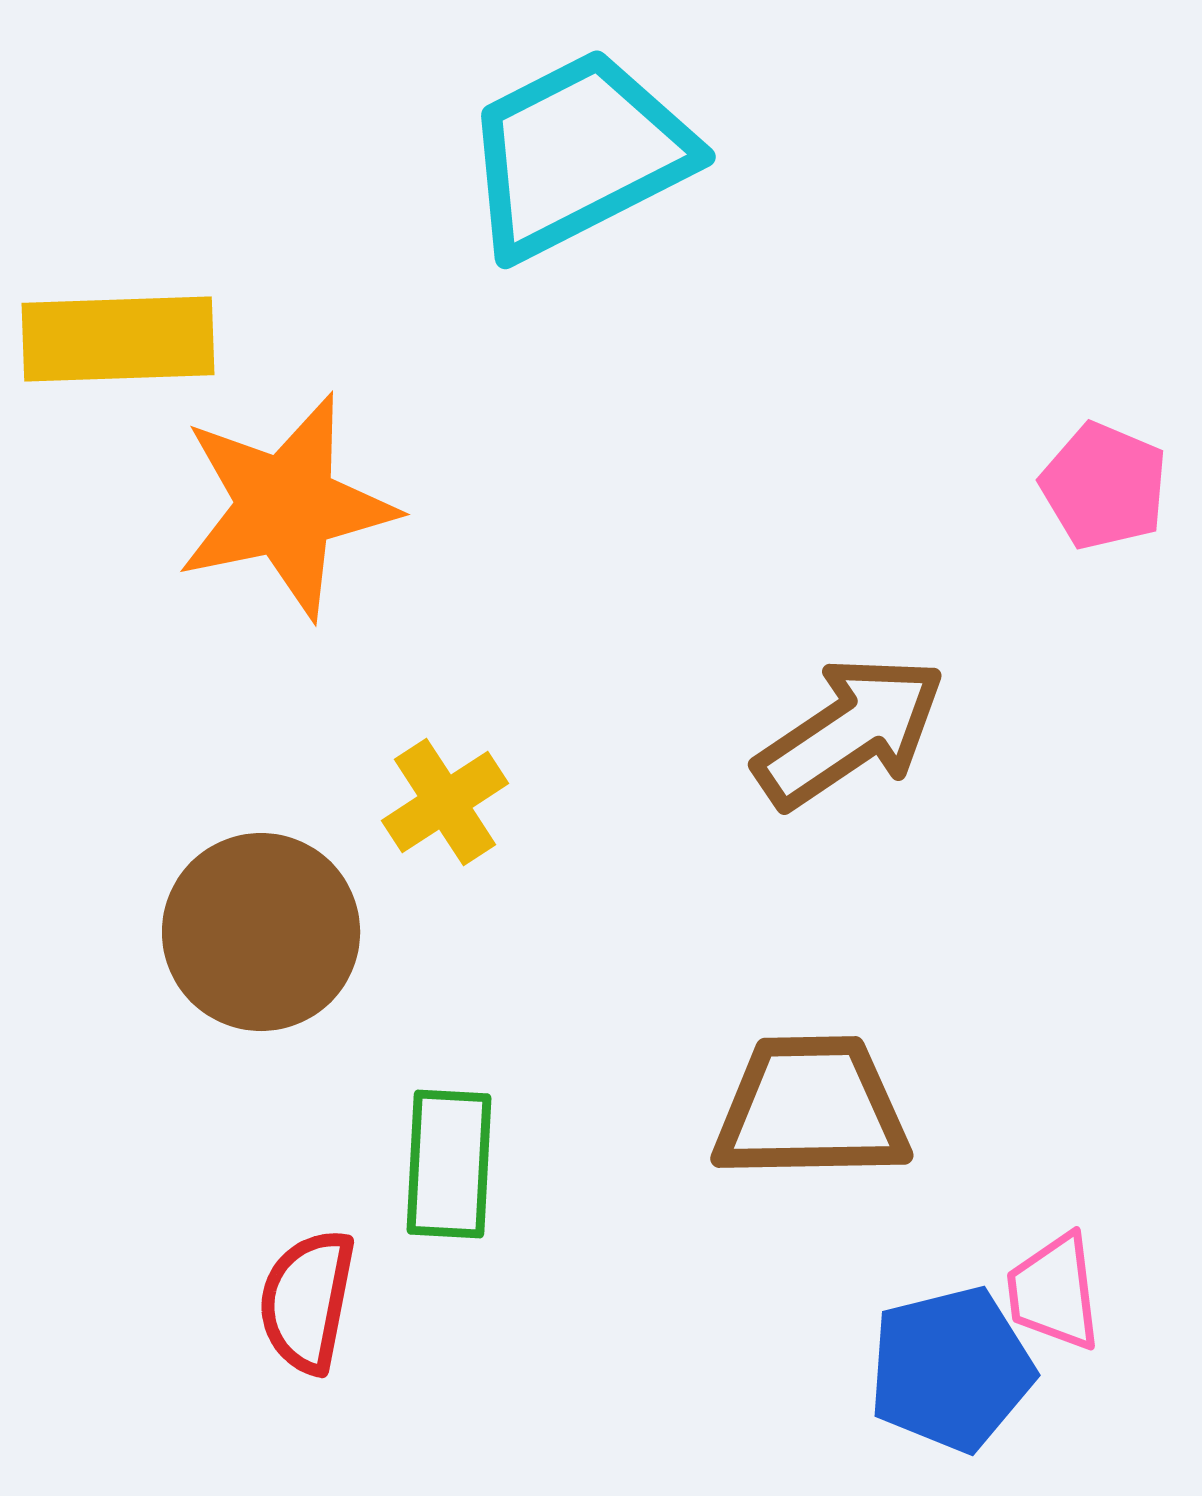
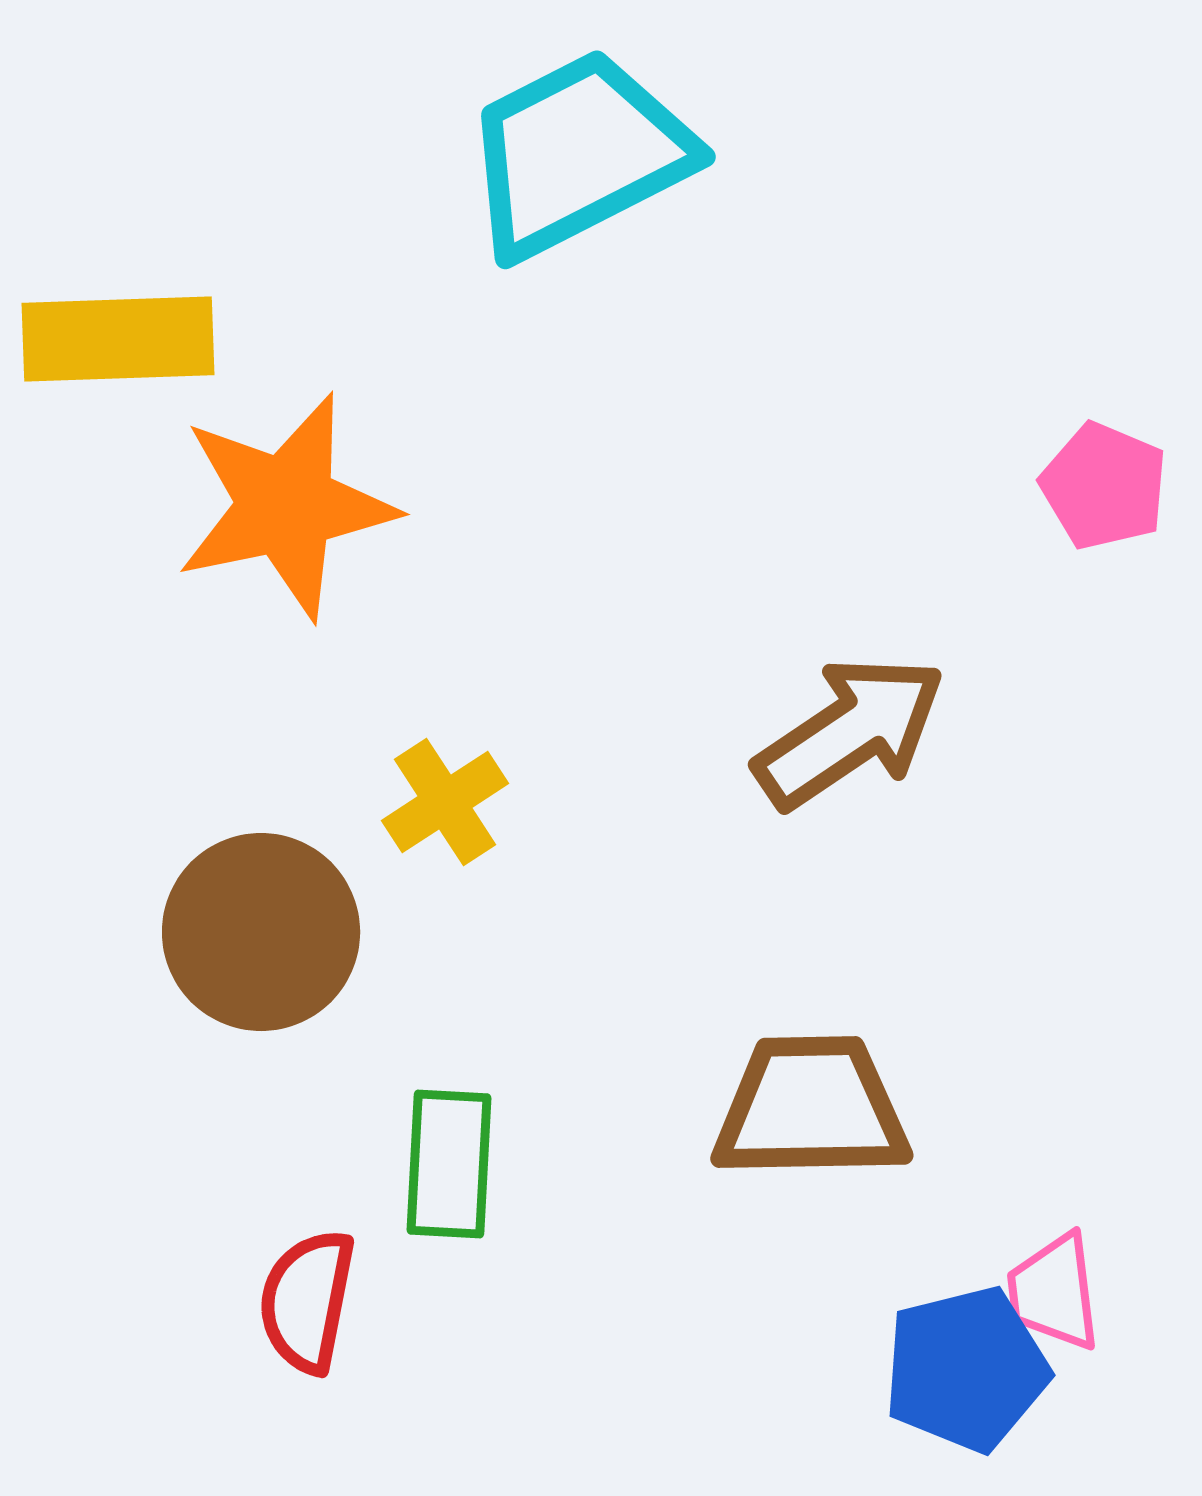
blue pentagon: moved 15 px right
